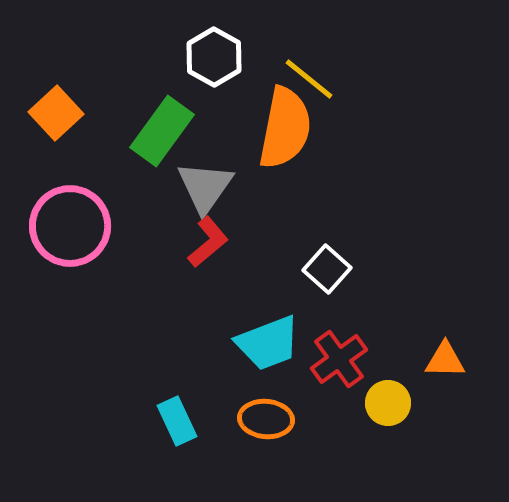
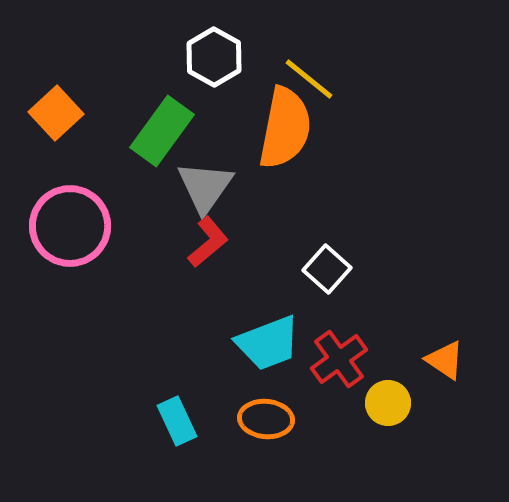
orange triangle: rotated 33 degrees clockwise
